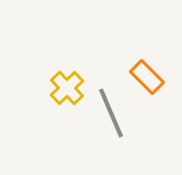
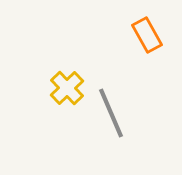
orange rectangle: moved 42 px up; rotated 16 degrees clockwise
